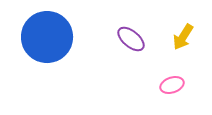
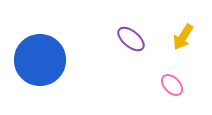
blue circle: moved 7 px left, 23 px down
pink ellipse: rotated 65 degrees clockwise
